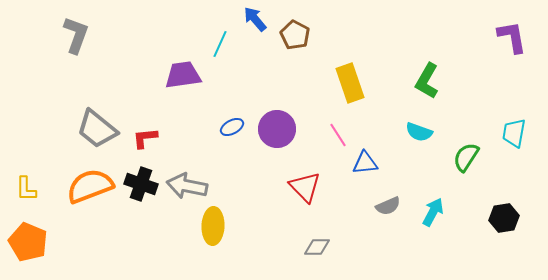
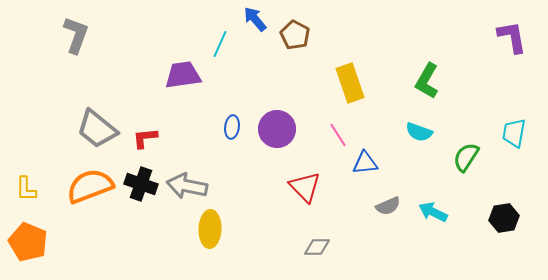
blue ellipse: rotated 55 degrees counterclockwise
cyan arrow: rotated 92 degrees counterclockwise
yellow ellipse: moved 3 px left, 3 px down
